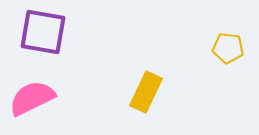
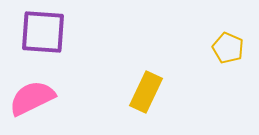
purple square: rotated 6 degrees counterclockwise
yellow pentagon: rotated 16 degrees clockwise
